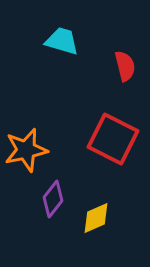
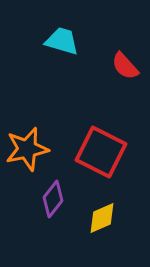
red semicircle: rotated 152 degrees clockwise
red square: moved 12 px left, 13 px down
orange star: moved 1 px right, 1 px up
yellow diamond: moved 6 px right
